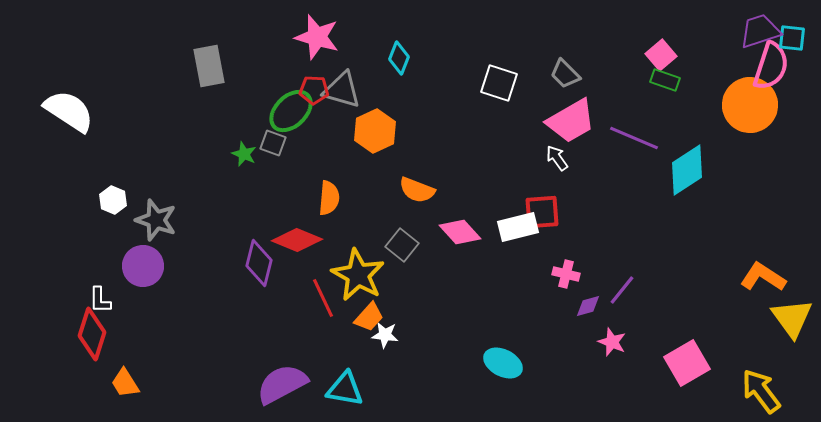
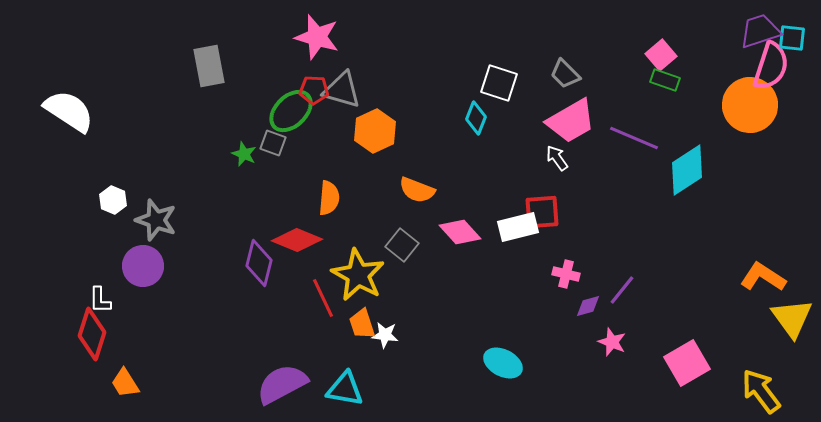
cyan diamond at (399, 58): moved 77 px right, 60 px down
orange trapezoid at (369, 317): moved 7 px left, 7 px down; rotated 120 degrees clockwise
